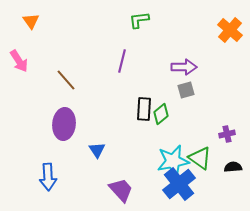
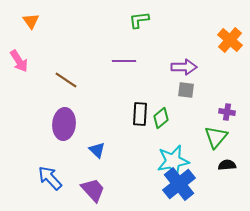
orange cross: moved 10 px down
purple line: moved 2 px right; rotated 75 degrees clockwise
brown line: rotated 15 degrees counterclockwise
gray square: rotated 24 degrees clockwise
black rectangle: moved 4 px left, 5 px down
green diamond: moved 4 px down
purple cross: moved 22 px up; rotated 21 degrees clockwise
blue triangle: rotated 12 degrees counterclockwise
green triangle: moved 16 px right, 21 px up; rotated 35 degrees clockwise
black semicircle: moved 6 px left, 2 px up
blue arrow: moved 2 px right, 1 px down; rotated 140 degrees clockwise
purple trapezoid: moved 28 px left
